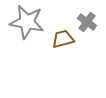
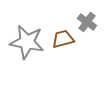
gray star: moved 20 px down
